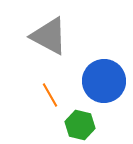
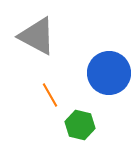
gray triangle: moved 12 px left
blue circle: moved 5 px right, 8 px up
